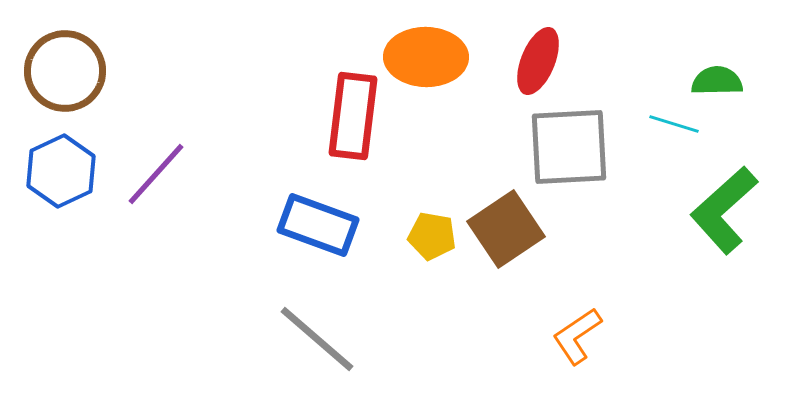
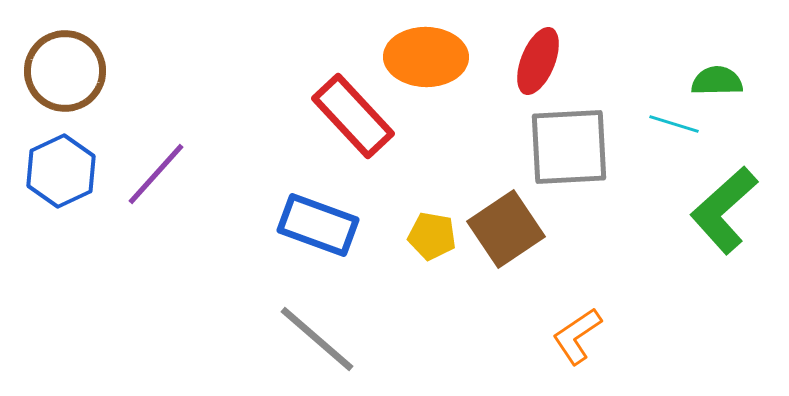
red rectangle: rotated 50 degrees counterclockwise
